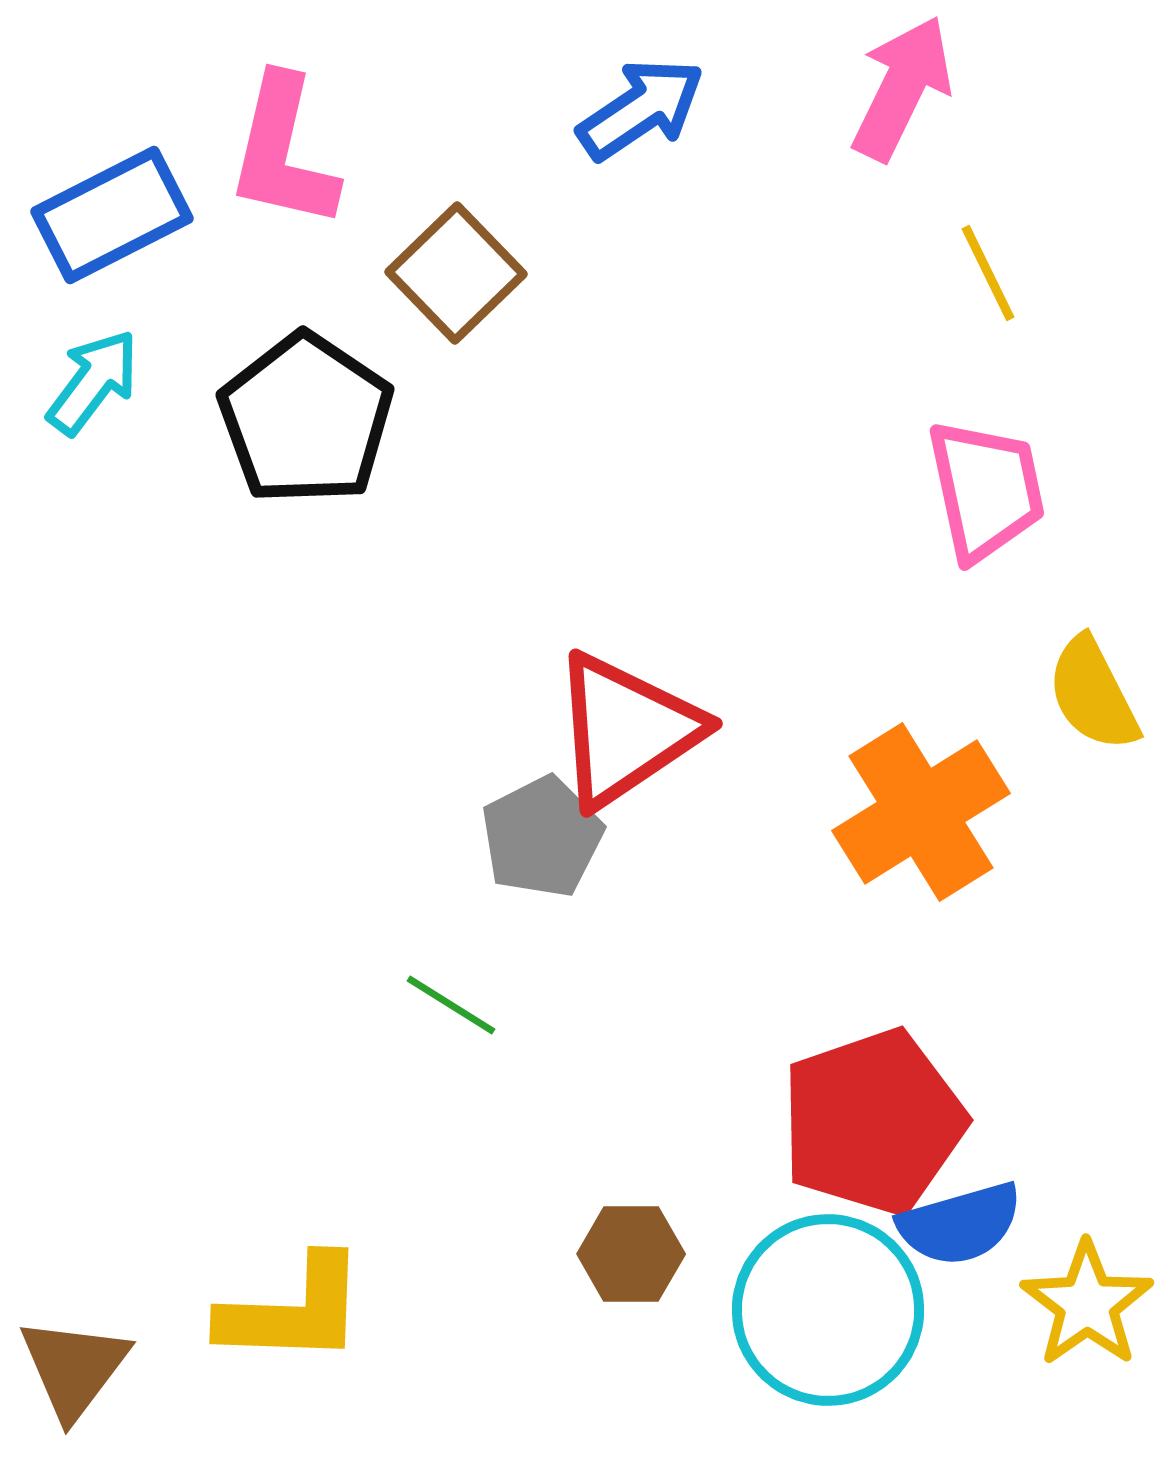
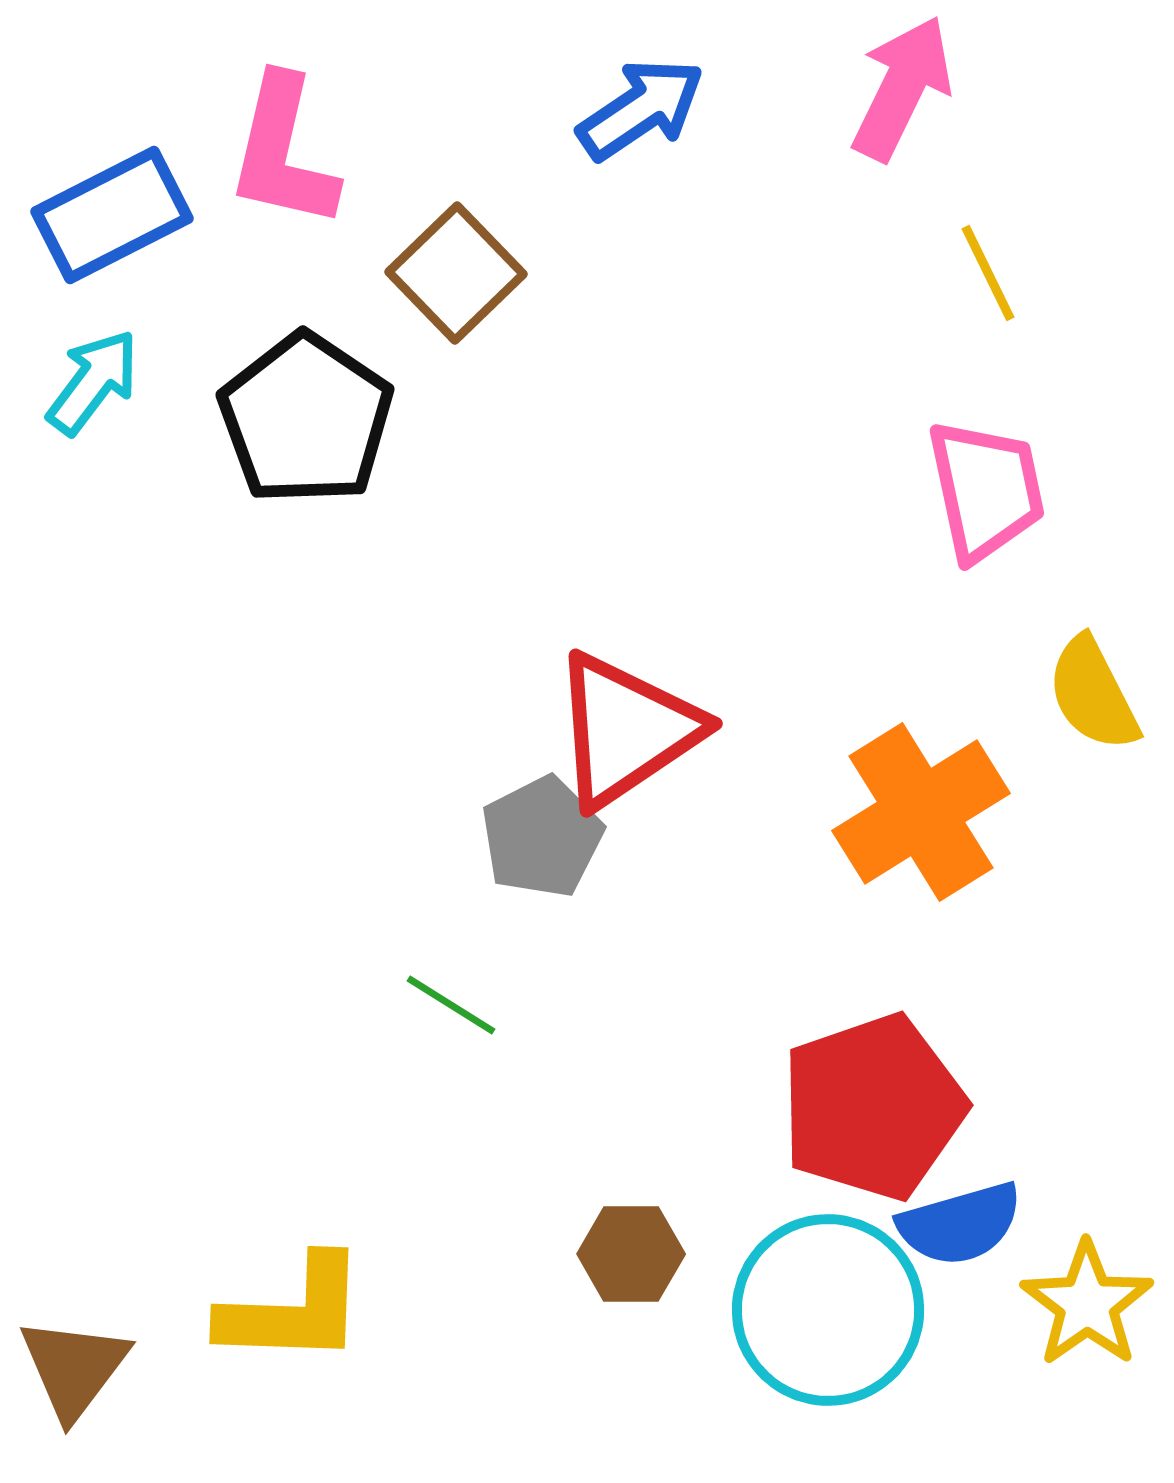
red pentagon: moved 15 px up
